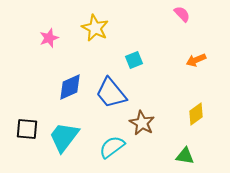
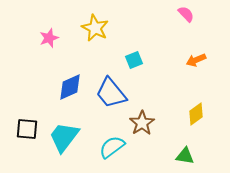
pink semicircle: moved 4 px right
brown star: rotated 10 degrees clockwise
